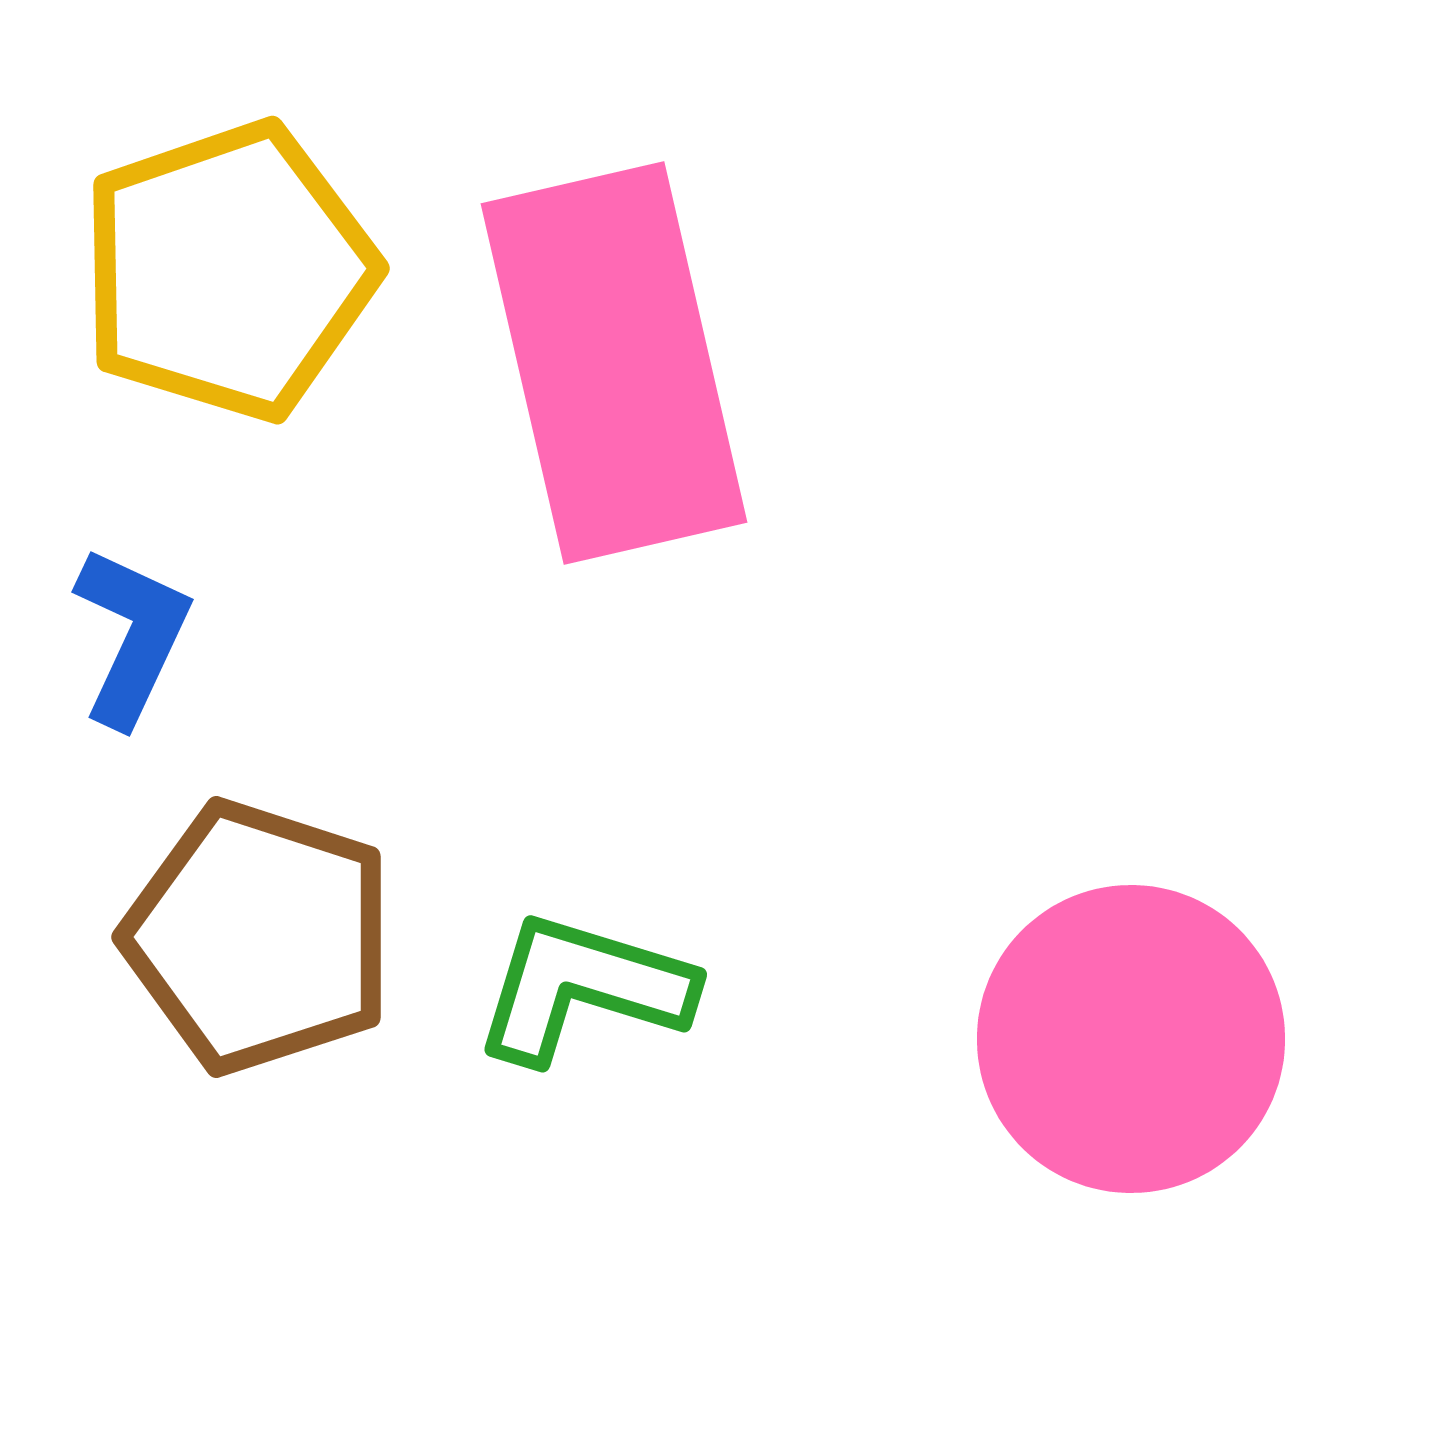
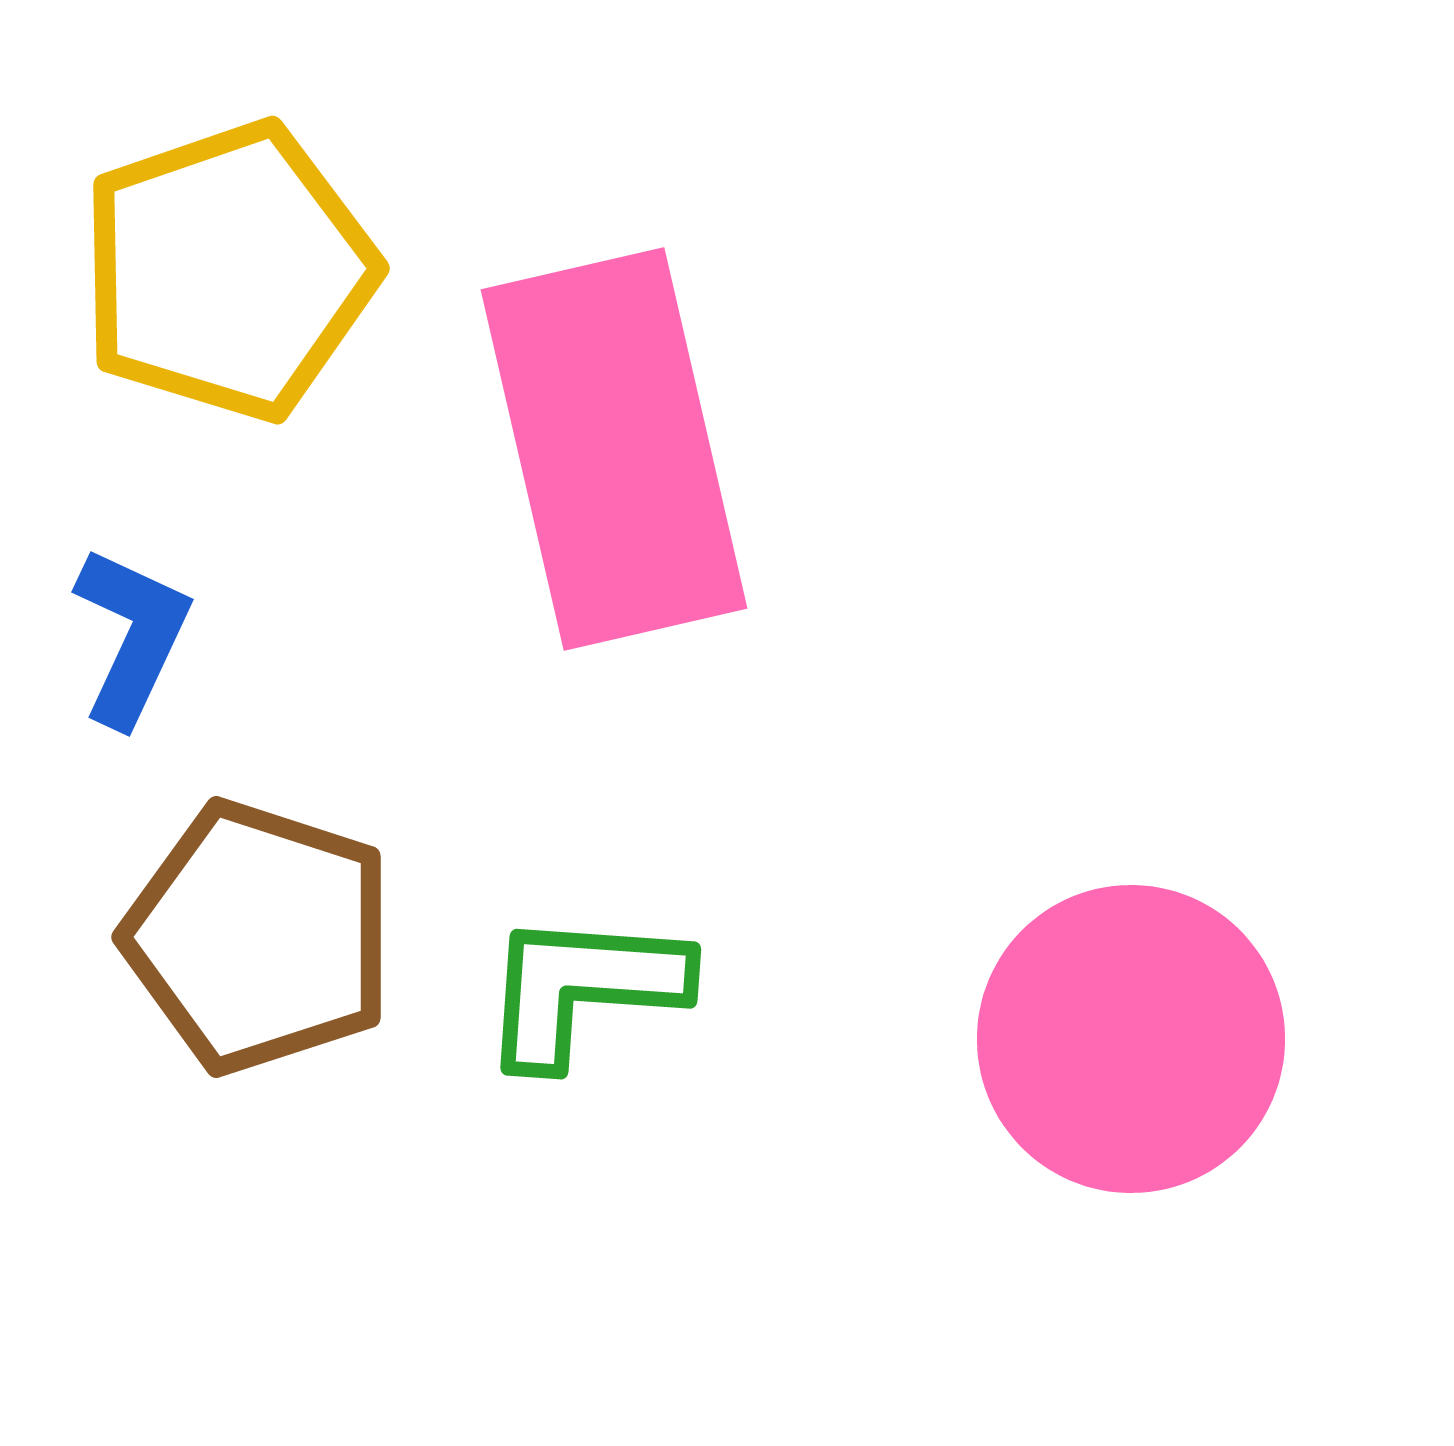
pink rectangle: moved 86 px down
green L-shape: rotated 13 degrees counterclockwise
